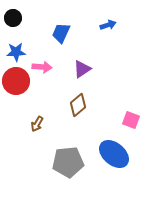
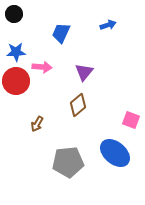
black circle: moved 1 px right, 4 px up
purple triangle: moved 2 px right, 3 px down; rotated 18 degrees counterclockwise
blue ellipse: moved 1 px right, 1 px up
